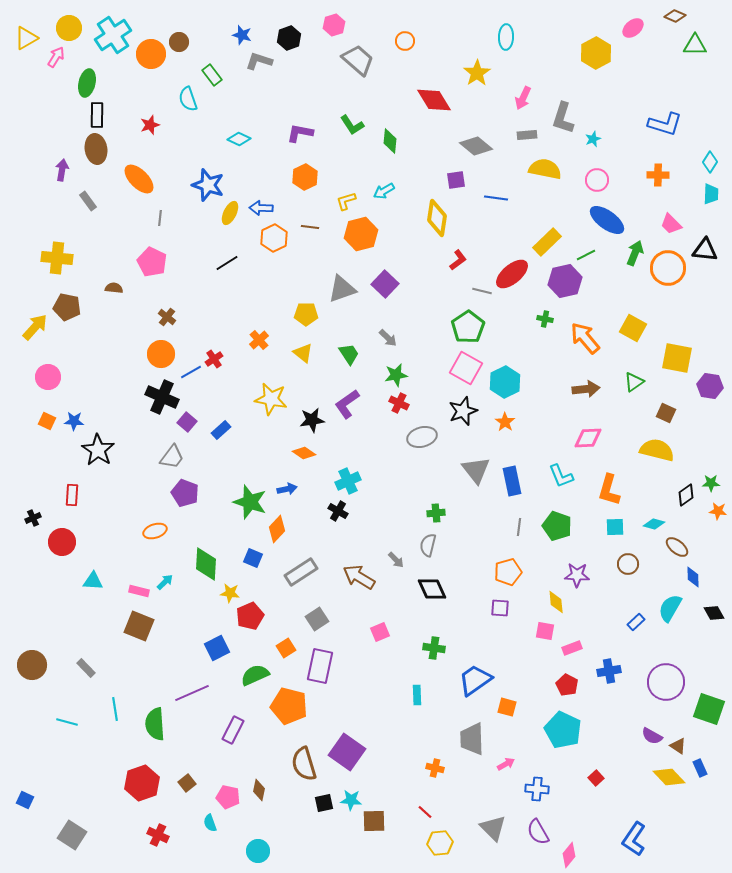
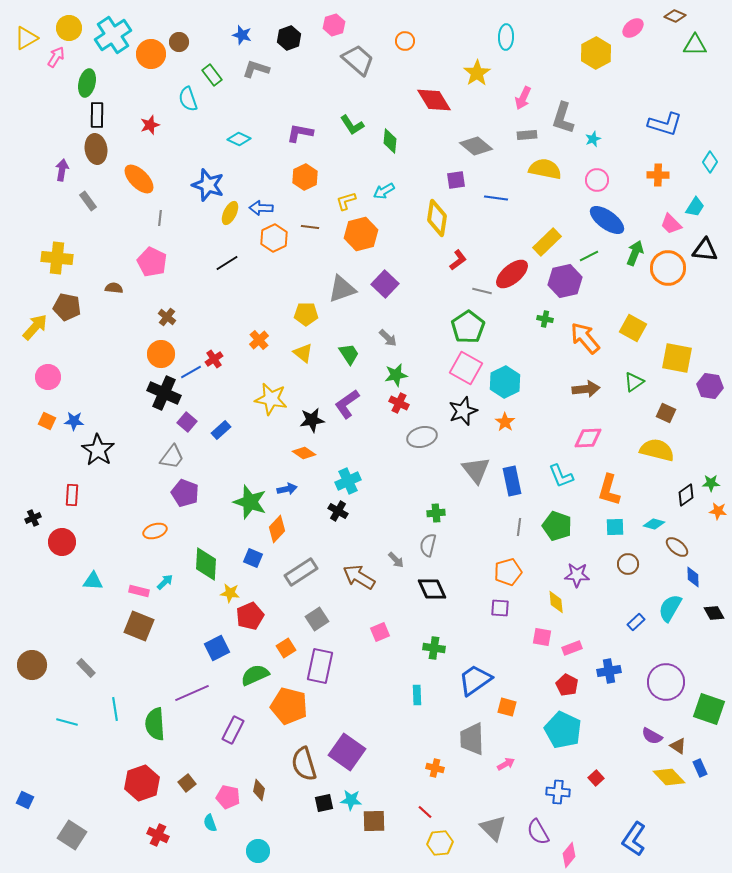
gray L-shape at (259, 61): moved 3 px left, 8 px down
cyan trapezoid at (711, 194): moved 16 px left, 13 px down; rotated 30 degrees clockwise
green line at (586, 255): moved 3 px right, 1 px down
black cross at (162, 397): moved 2 px right, 4 px up
pink square at (545, 631): moved 3 px left, 6 px down
blue cross at (537, 789): moved 21 px right, 3 px down
